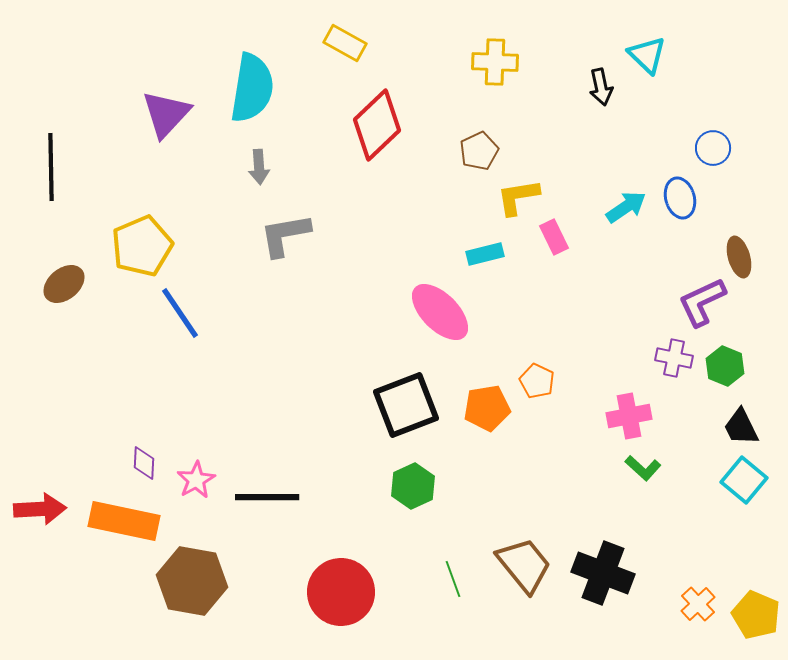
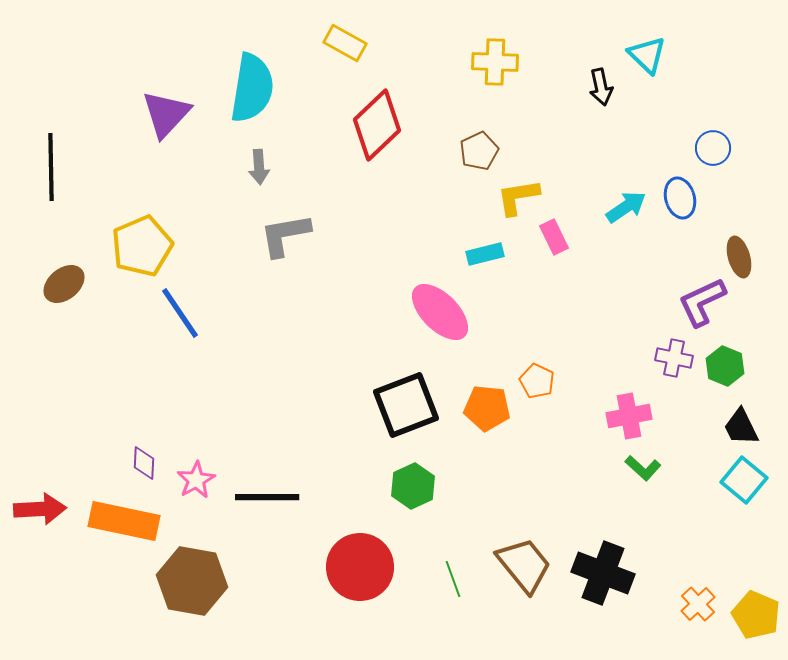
orange pentagon at (487, 408): rotated 15 degrees clockwise
red circle at (341, 592): moved 19 px right, 25 px up
